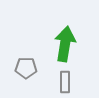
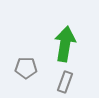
gray rectangle: rotated 20 degrees clockwise
